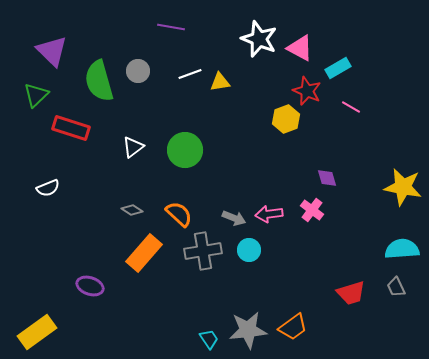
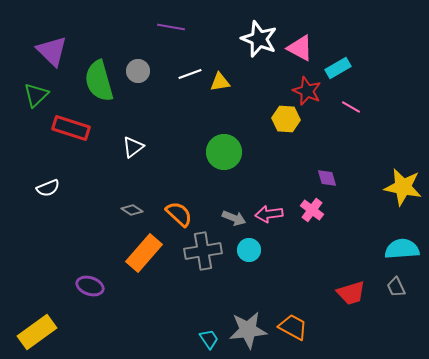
yellow hexagon: rotated 24 degrees clockwise
green circle: moved 39 px right, 2 px down
orange trapezoid: rotated 116 degrees counterclockwise
